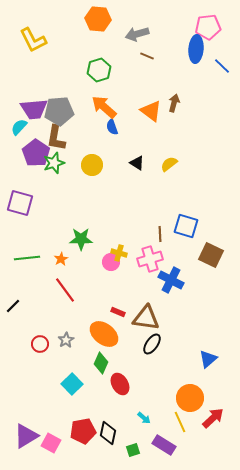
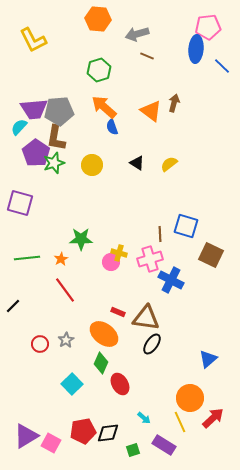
black diamond at (108, 433): rotated 70 degrees clockwise
